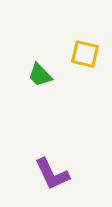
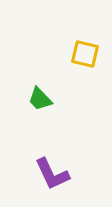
green trapezoid: moved 24 px down
